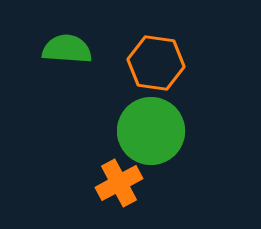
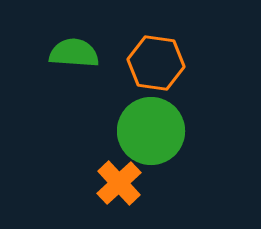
green semicircle: moved 7 px right, 4 px down
orange cross: rotated 15 degrees counterclockwise
